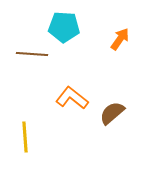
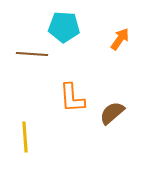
orange L-shape: rotated 132 degrees counterclockwise
